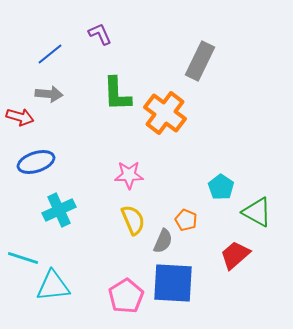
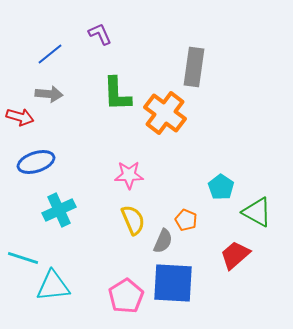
gray rectangle: moved 6 px left, 6 px down; rotated 18 degrees counterclockwise
